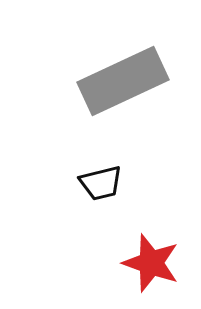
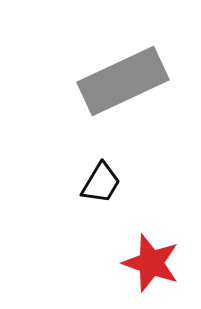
black trapezoid: rotated 45 degrees counterclockwise
